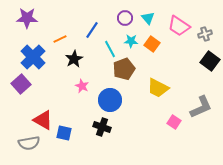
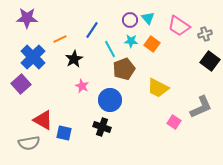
purple circle: moved 5 px right, 2 px down
